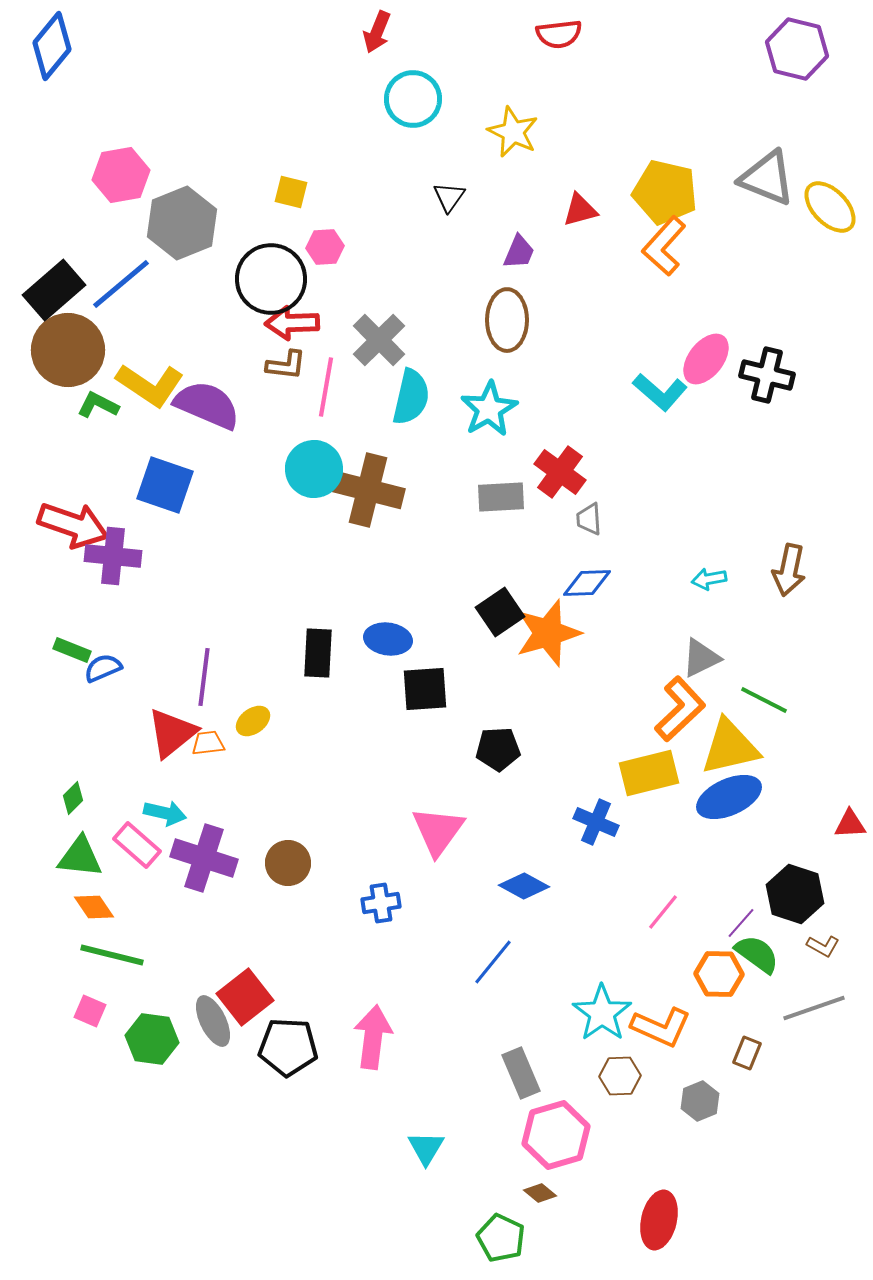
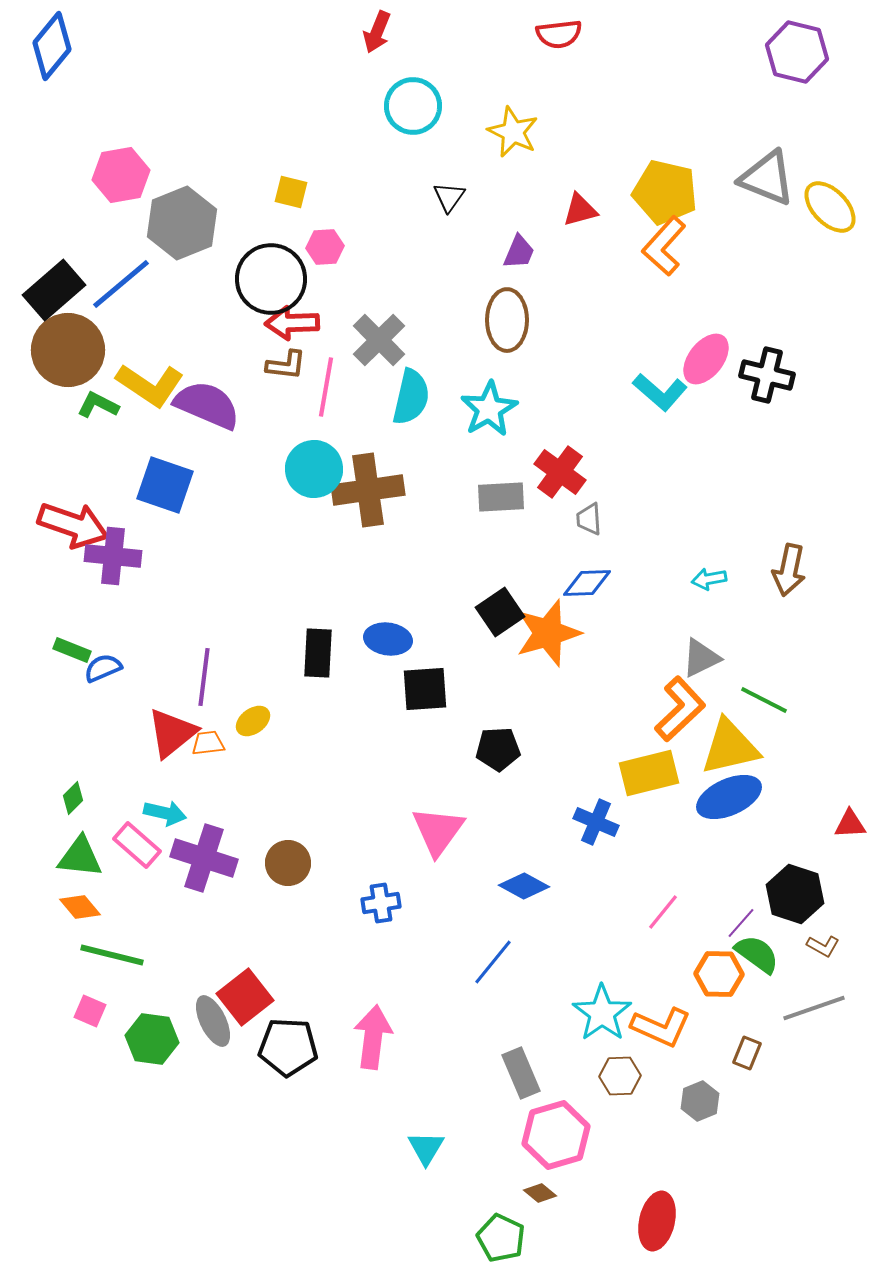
purple hexagon at (797, 49): moved 3 px down
cyan circle at (413, 99): moved 7 px down
brown cross at (368, 490): rotated 22 degrees counterclockwise
orange diamond at (94, 907): moved 14 px left; rotated 6 degrees counterclockwise
red ellipse at (659, 1220): moved 2 px left, 1 px down
